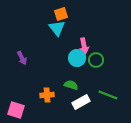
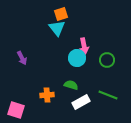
green circle: moved 11 px right
